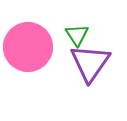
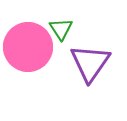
green triangle: moved 16 px left, 6 px up
